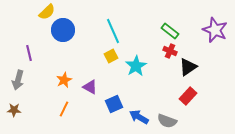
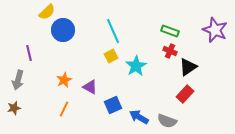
green rectangle: rotated 18 degrees counterclockwise
red rectangle: moved 3 px left, 2 px up
blue square: moved 1 px left, 1 px down
brown star: moved 2 px up; rotated 16 degrees counterclockwise
